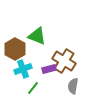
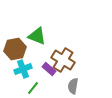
brown hexagon: rotated 20 degrees clockwise
brown cross: moved 1 px left, 1 px up
purple rectangle: rotated 56 degrees clockwise
